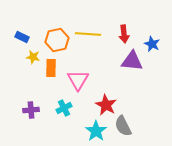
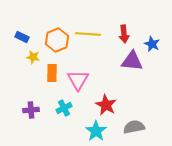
orange hexagon: rotated 10 degrees counterclockwise
orange rectangle: moved 1 px right, 5 px down
gray semicircle: moved 11 px right, 1 px down; rotated 105 degrees clockwise
